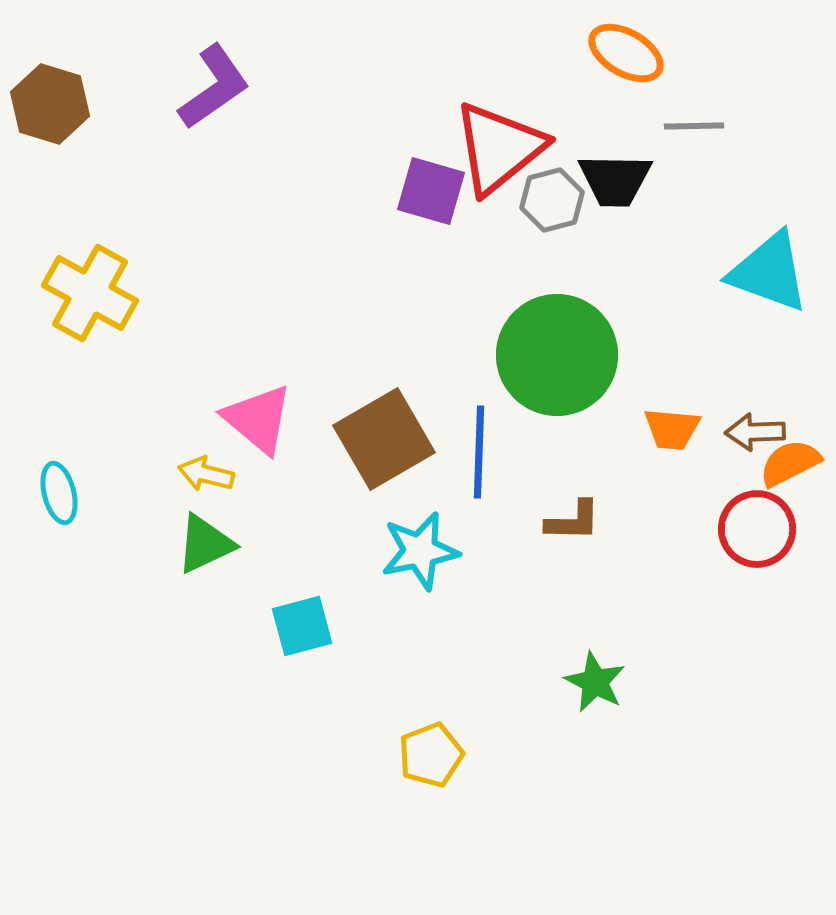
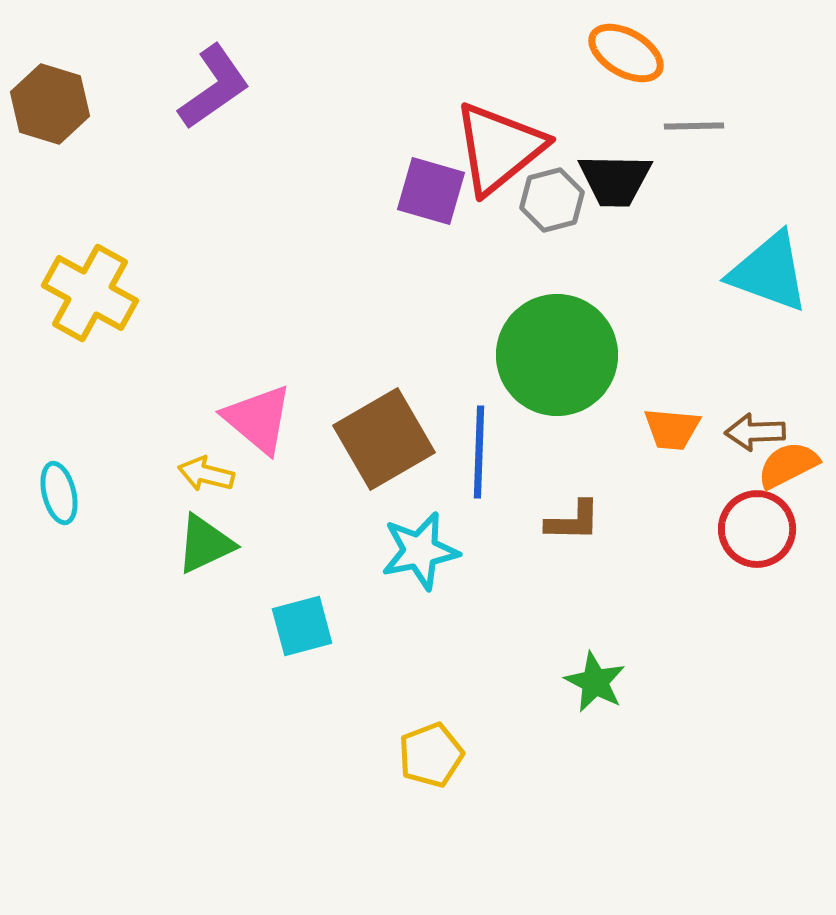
orange semicircle: moved 2 px left, 2 px down
